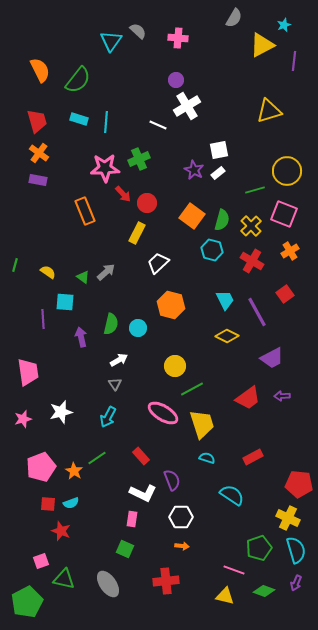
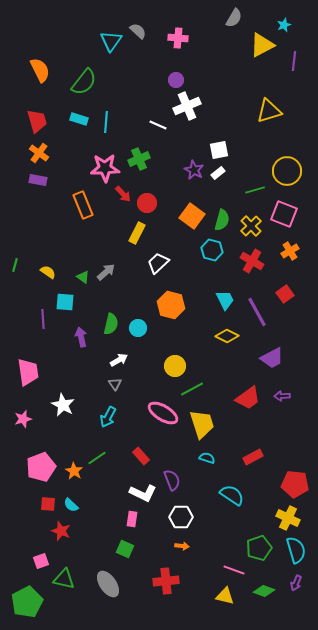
green semicircle at (78, 80): moved 6 px right, 2 px down
white cross at (187, 106): rotated 8 degrees clockwise
orange rectangle at (85, 211): moved 2 px left, 6 px up
white star at (61, 412): moved 2 px right, 7 px up; rotated 30 degrees counterclockwise
red pentagon at (299, 484): moved 4 px left
cyan semicircle at (71, 503): moved 2 px down; rotated 63 degrees clockwise
